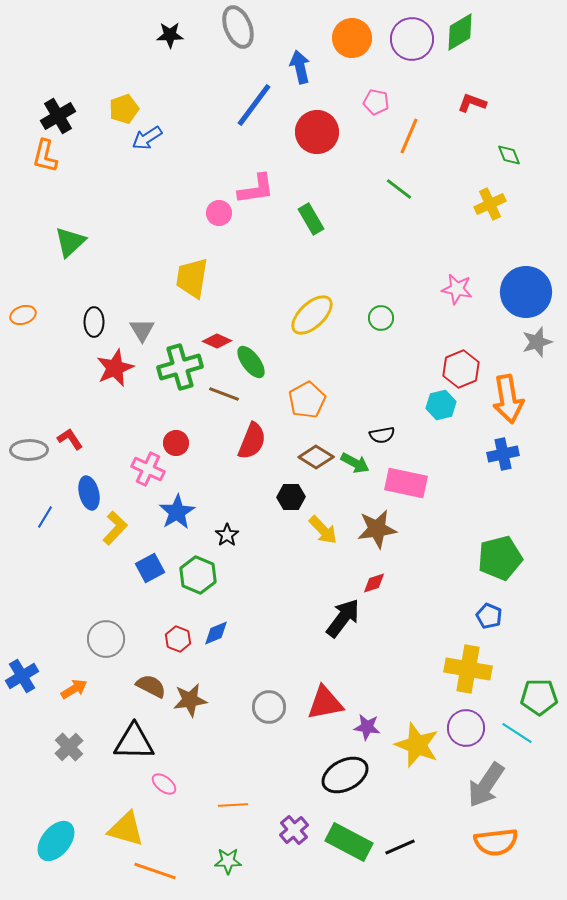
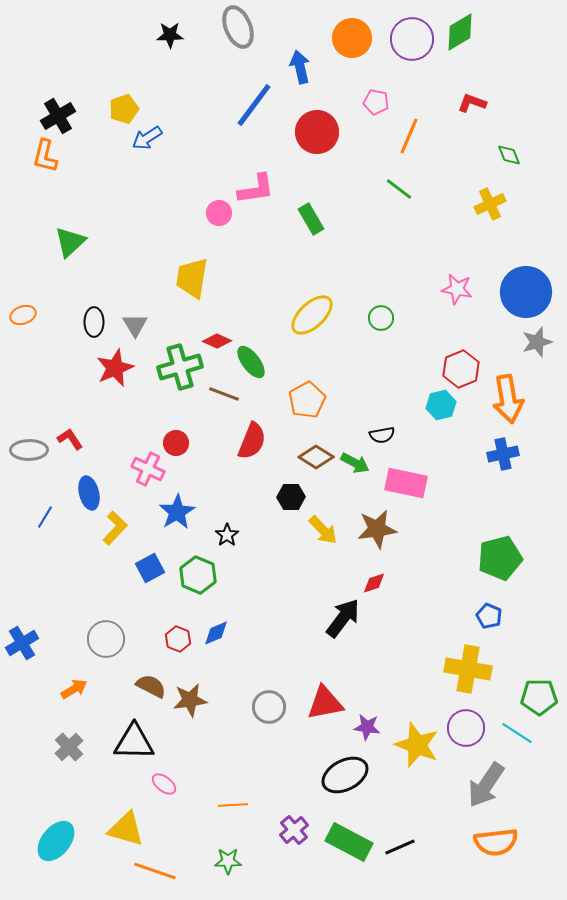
gray triangle at (142, 330): moved 7 px left, 5 px up
blue cross at (22, 676): moved 33 px up
